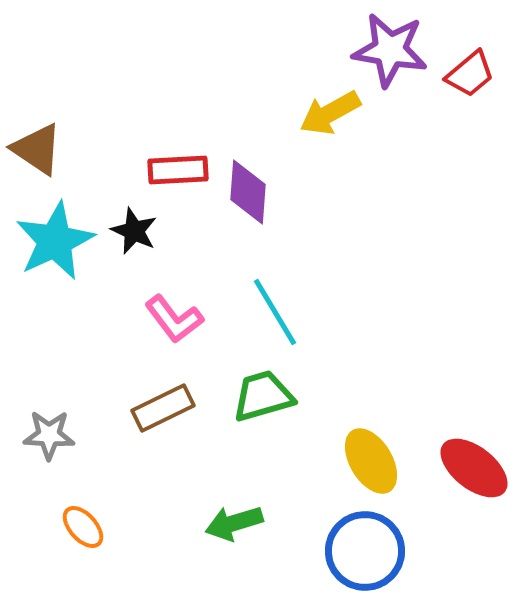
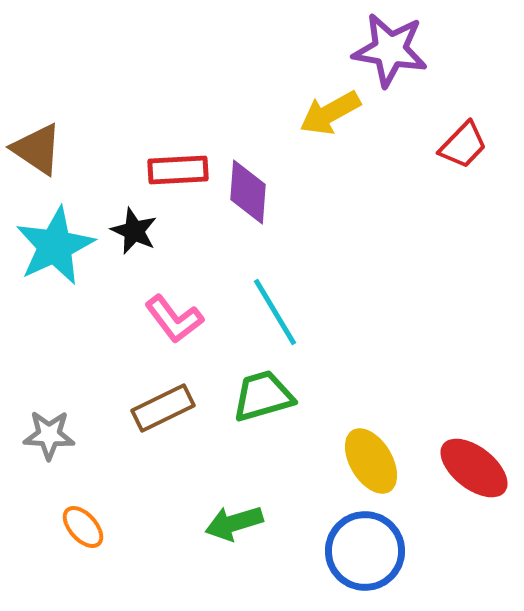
red trapezoid: moved 7 px left, 71 px down; rotated 6 degrees counterclockwise
cyan star: moved 5 px down
